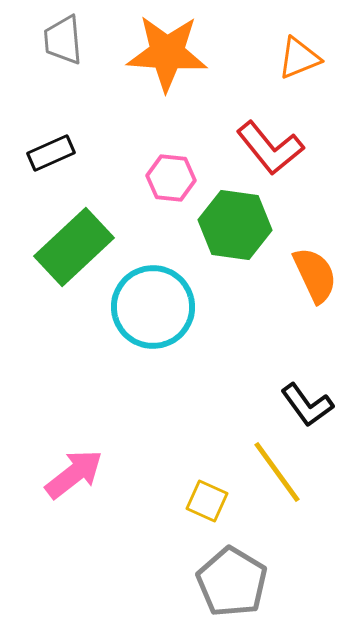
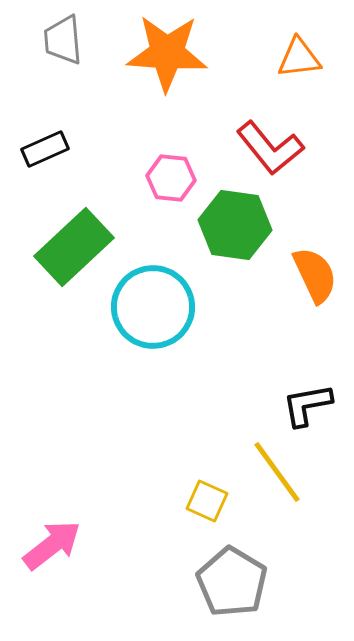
orange triangle: rotated 15 degrees clockwise
black rectangle: moved 6 px left, 4 px up
black L-shape: rotated 116 degrees clockwise
pink arrow: moved 22 px left, 71 px down
